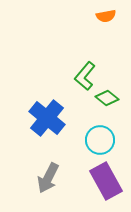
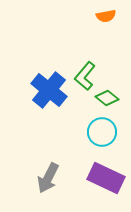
blue cross: moved 2 px right, 28 px up
cyan circle: moved 2 px right, 8 px up
purple rectangle: moved 3 px up; rotated 36 degrees counterclockwise
